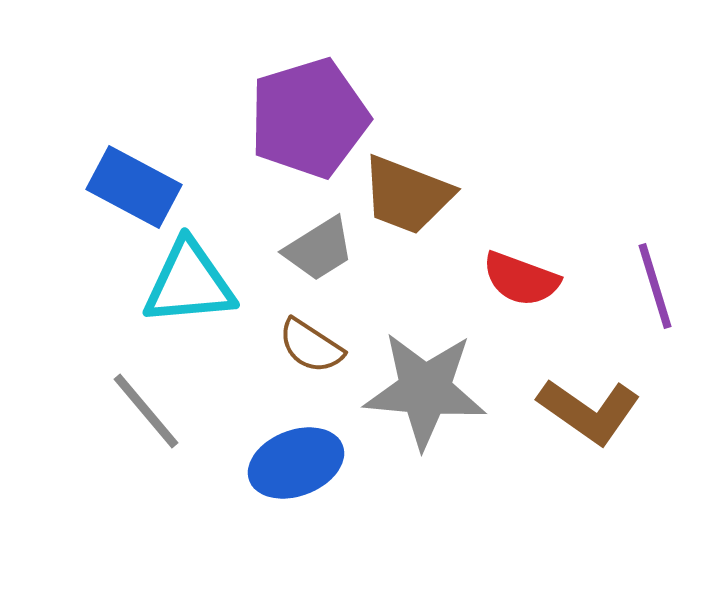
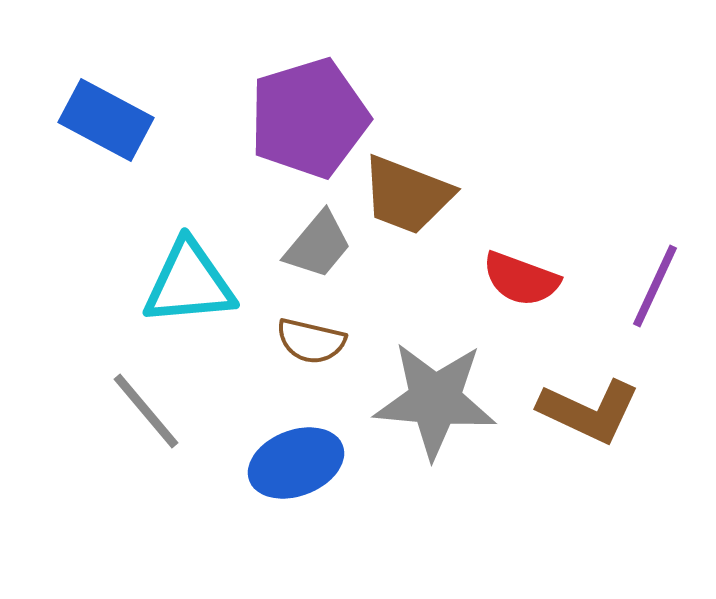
blue rectangle: moved 28 px left, 67 px up
gray trapezoid: moved 1 px left, 4 px up; rotated 18 degrees counterclockwise
purple line: rotated 42 degrees clockwise
brown semicircle: moved 5 px up; rotated 20 degrees counterclockwise
gray star: moved 10 px right, 10 px down
brown L-shape: rotated 10 degrees counterclockwise
